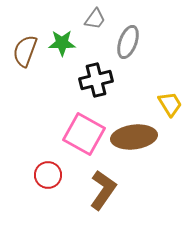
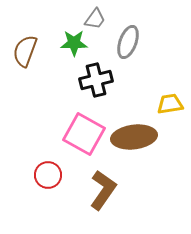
green star: moved 12 px right
yellow trapezoid: rotated 68 degrees counterclockwise
